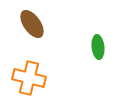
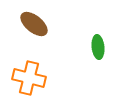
brown ellipse: moved 2 px right; rotated 16 degrees counterclockwise
